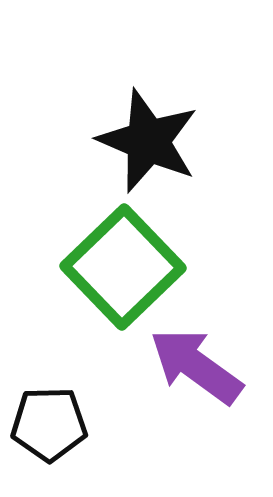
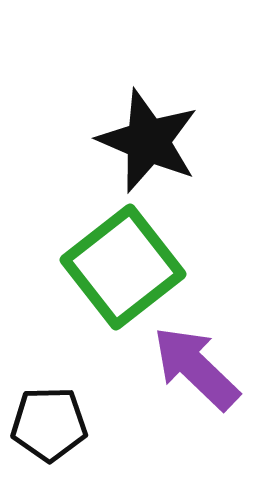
green square: rotated 6 degrees clockwise
purple arrow: moved 2 px down; rotated 8 degrees clockwise
